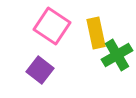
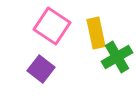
green cross: moved 2 px down
purple square: moved 1 px right, 1 px up
